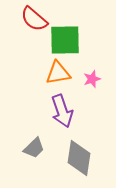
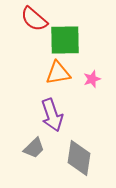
purple arrow: moved 10 px left, 4 px down
